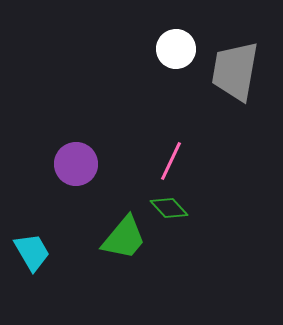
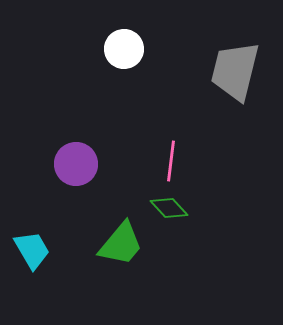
white circle: moved 52 px left
gray trapezoid: rotated 4 degrees clockwise
pink line: rotated 18 degrees counterclockwise
green trapezoid: moved 3 px left, 6 px down
cyan trapezoid: moved 2 px up
